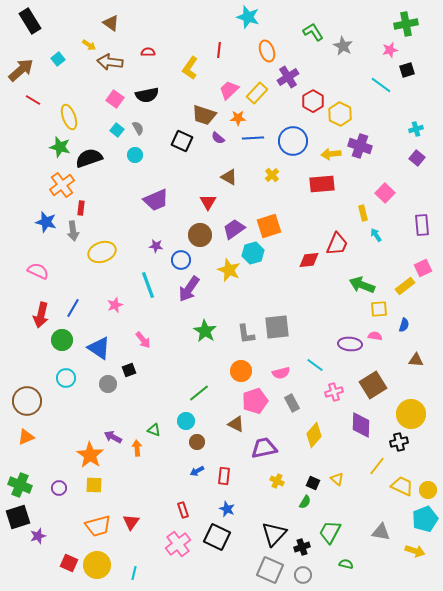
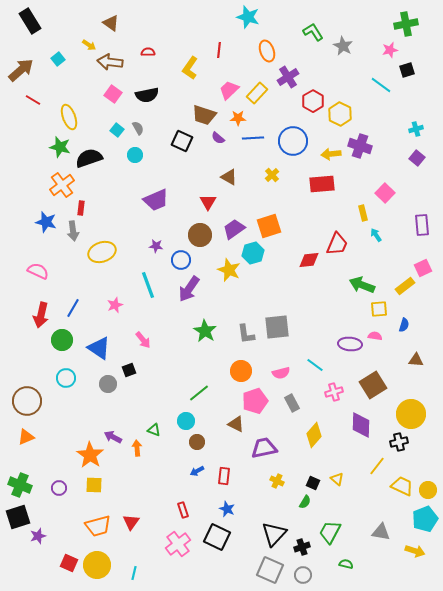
pink square at (115, 99): moved 2 px left, 5 px up
